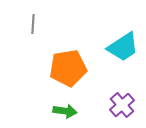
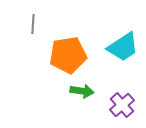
orange pentagon: moved 13 px up
green arrow: moved 17 px right, 20 px up
